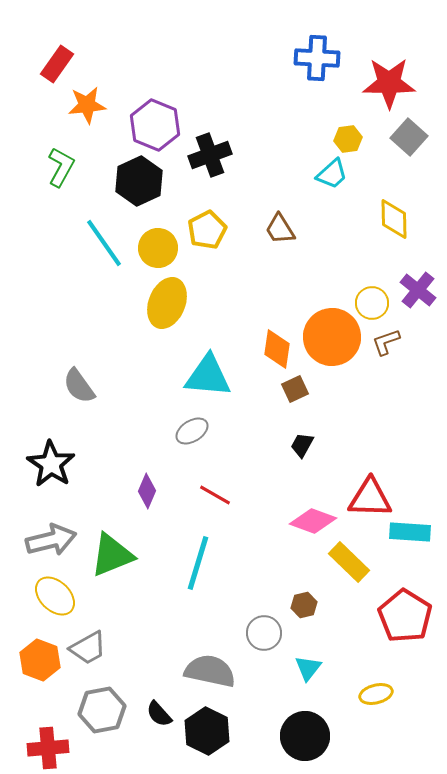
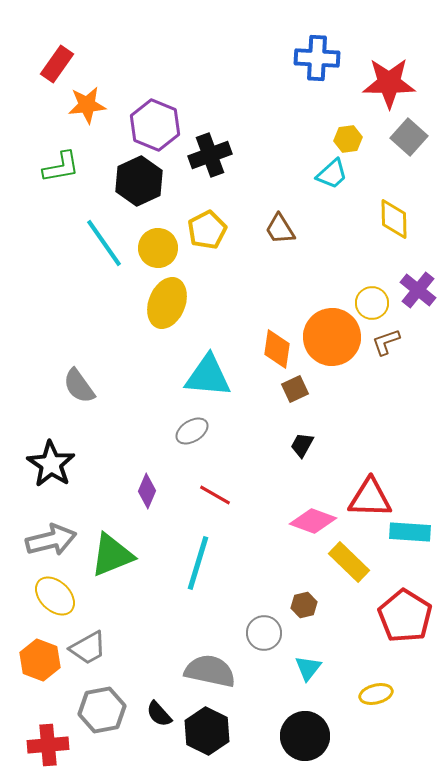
green L-shape at (61, 167): rotated 51 degrees clockwise
red cross at (48, 748): moved 3 px up
